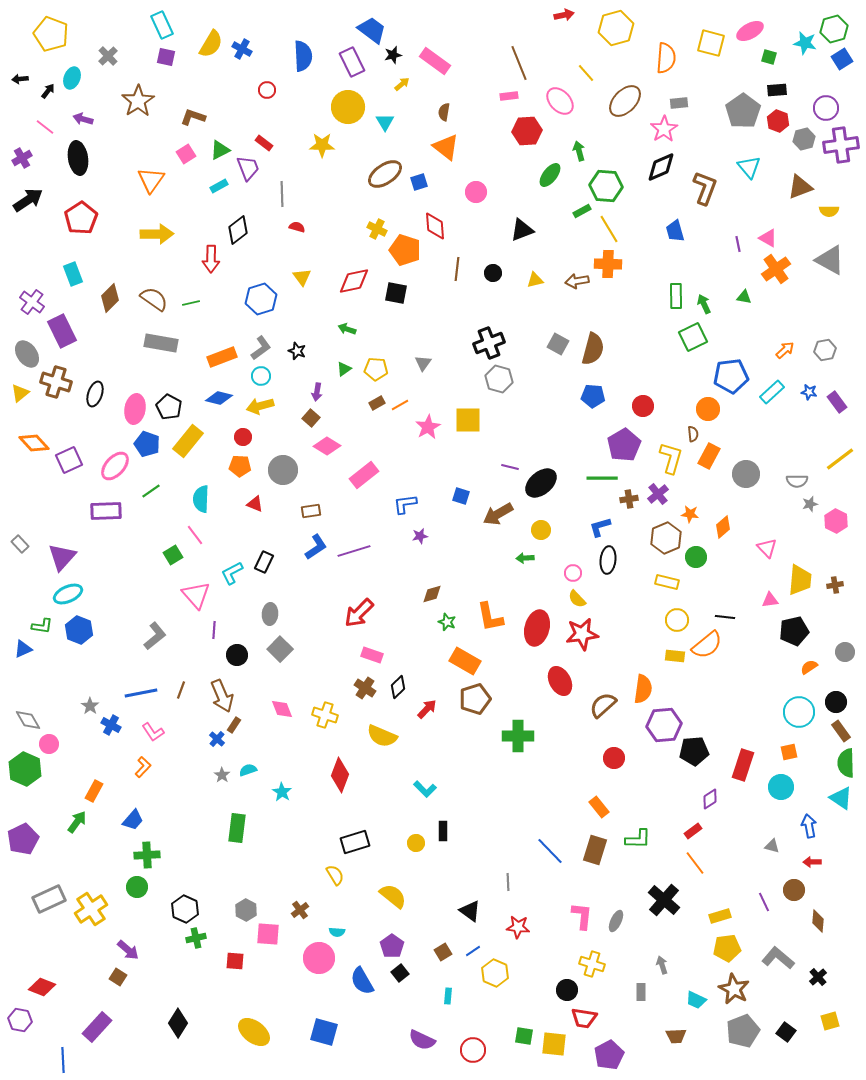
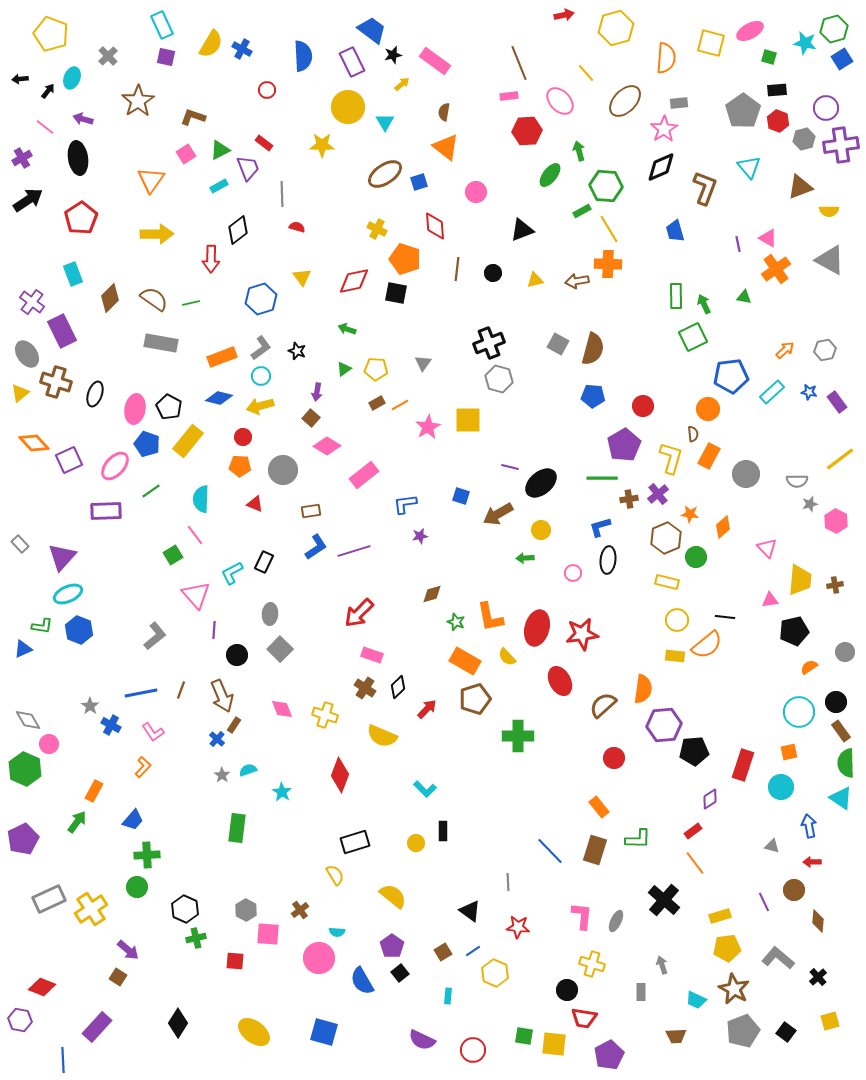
orange pentagon at (405, 250): moved 9 px down
yellow semicircle at (577, 599): moved 70 px left, 58 px down
green star at (447, 622): moved 9 px right
